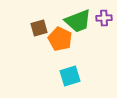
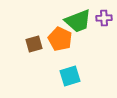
brown square: moved 5 px left, 16 px down
